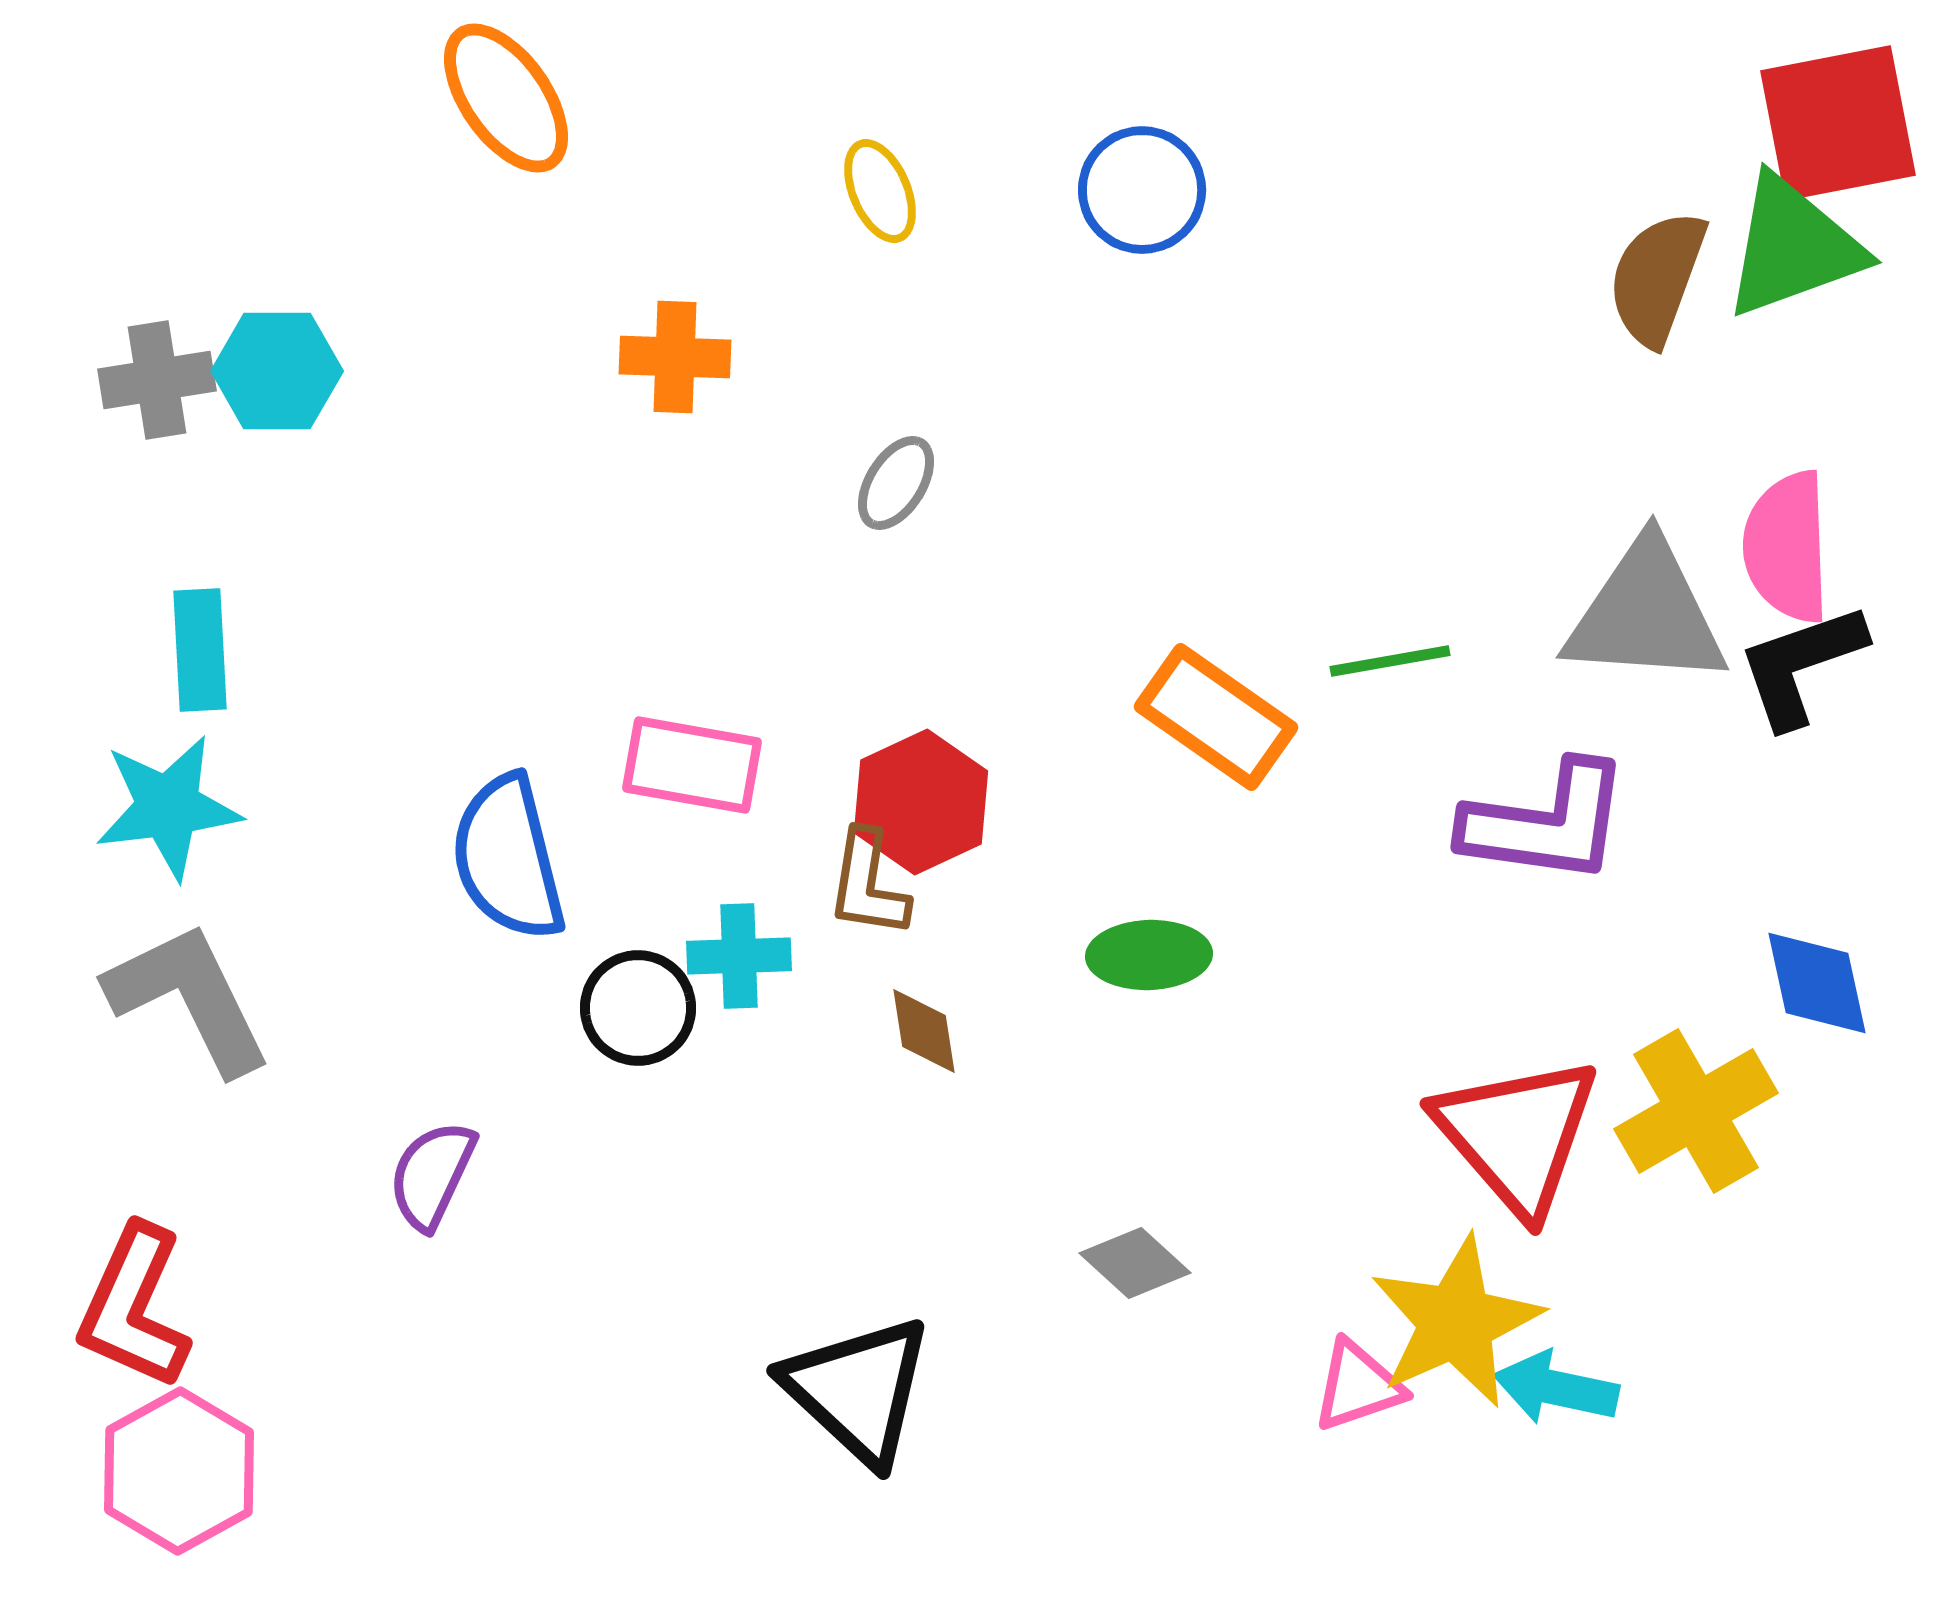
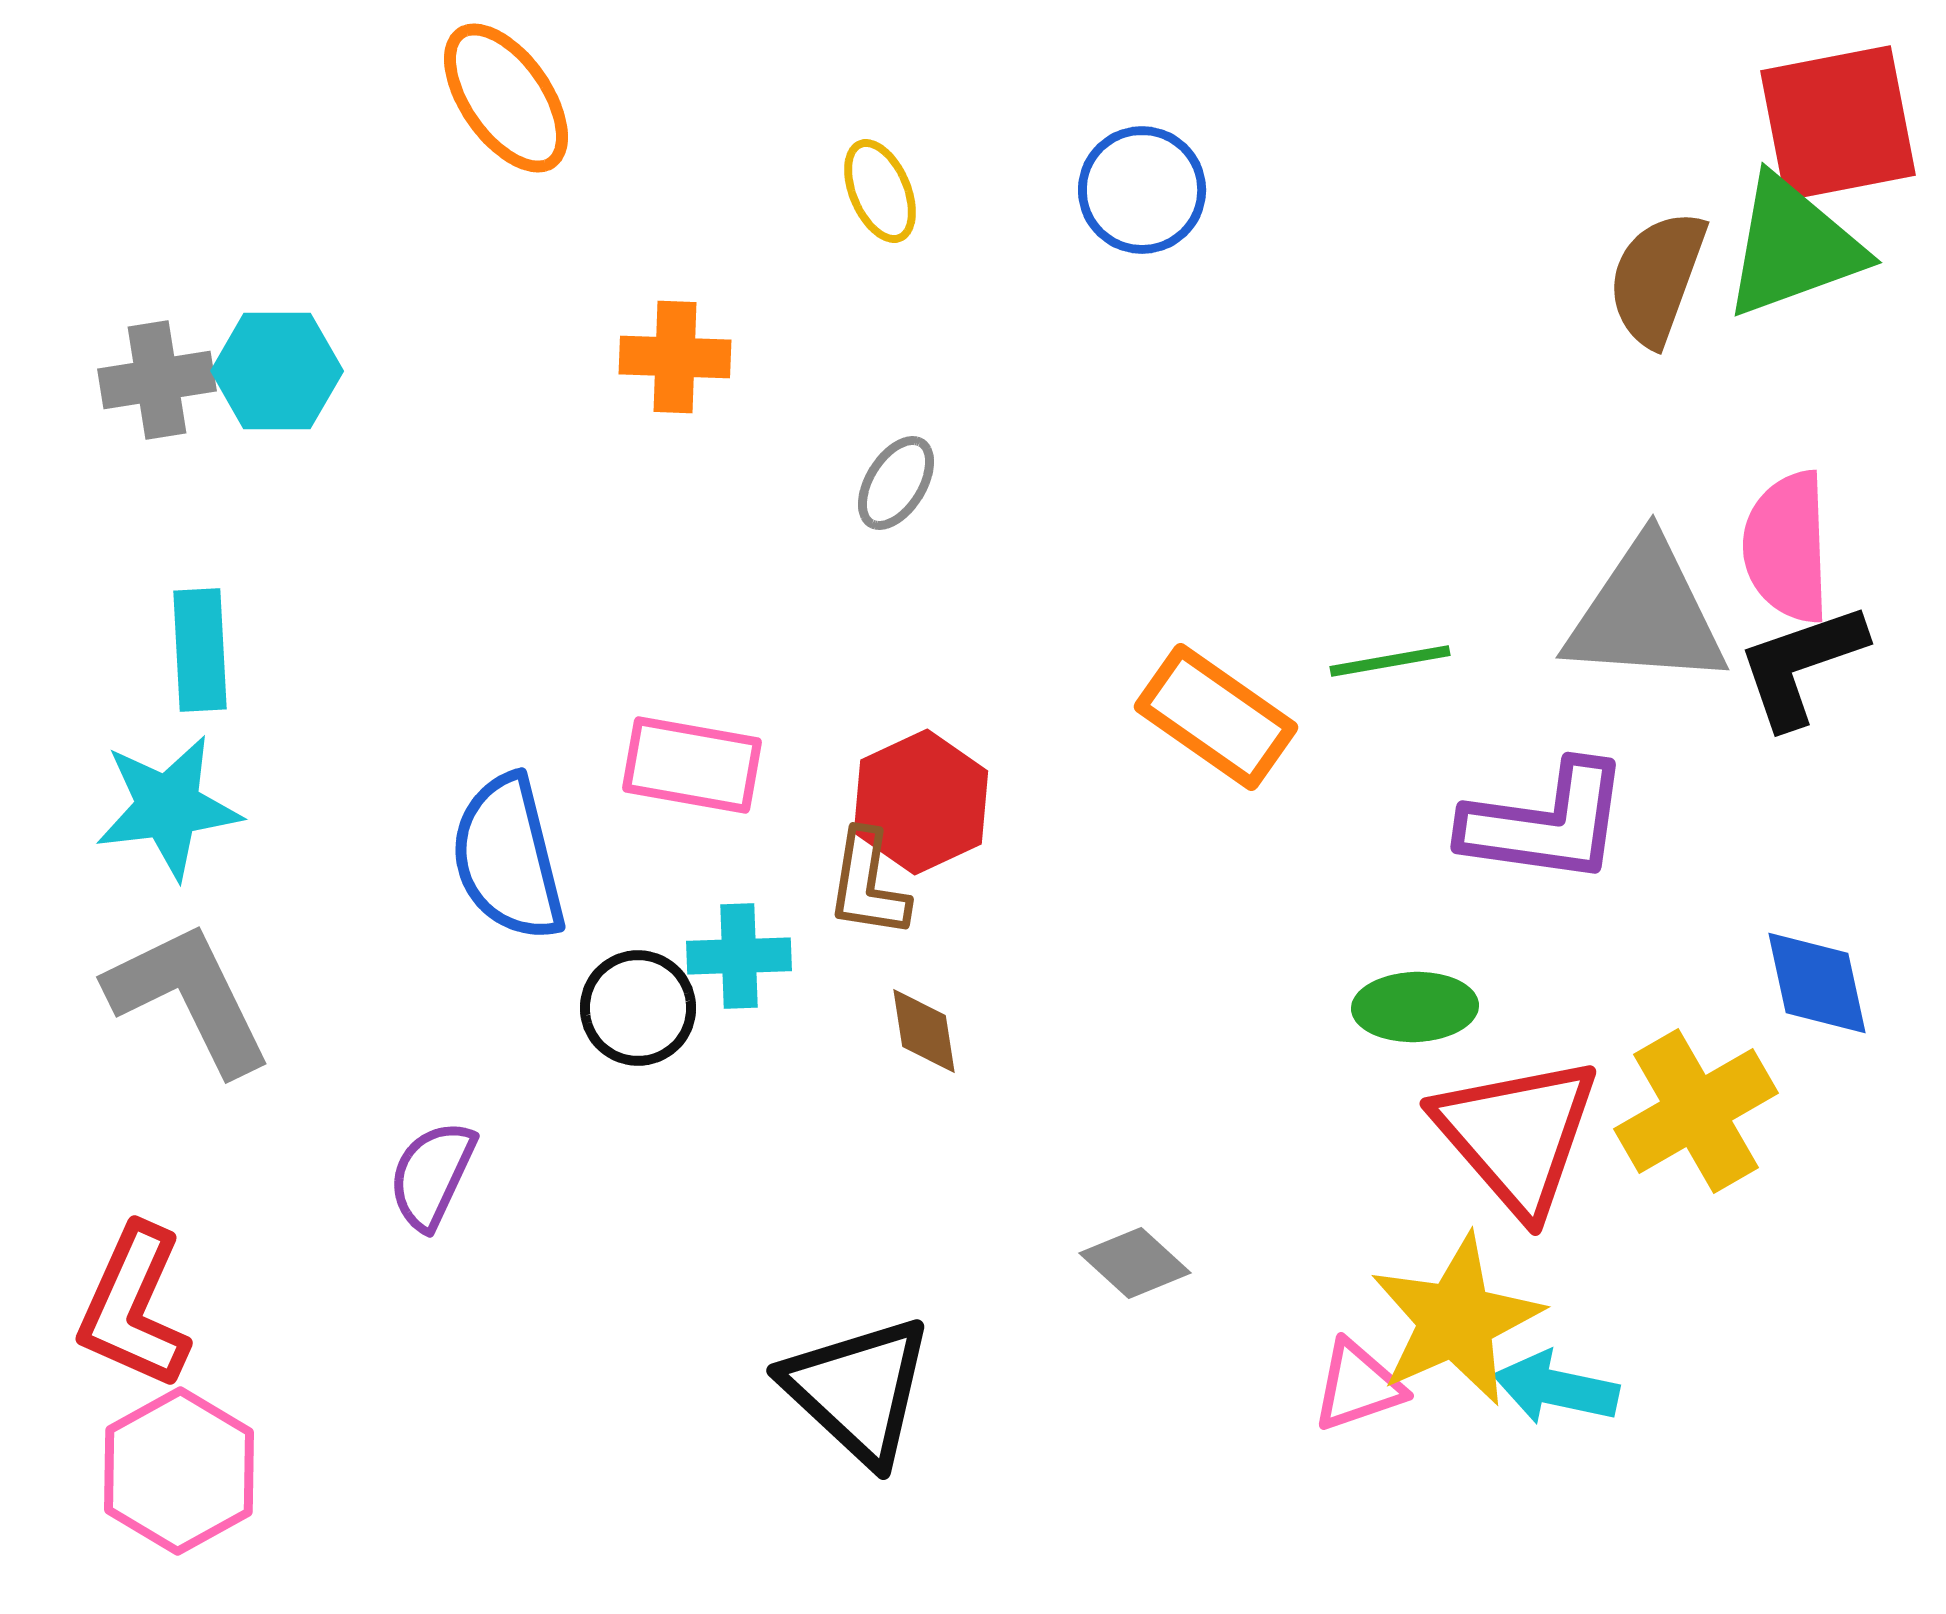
green ellipse: moved 266 px right, 52 px down
yellow star: moved 2 px up
